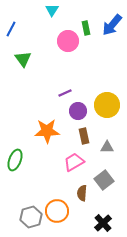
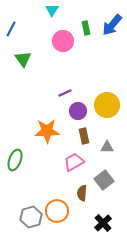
pink circle: moved 5 px left
